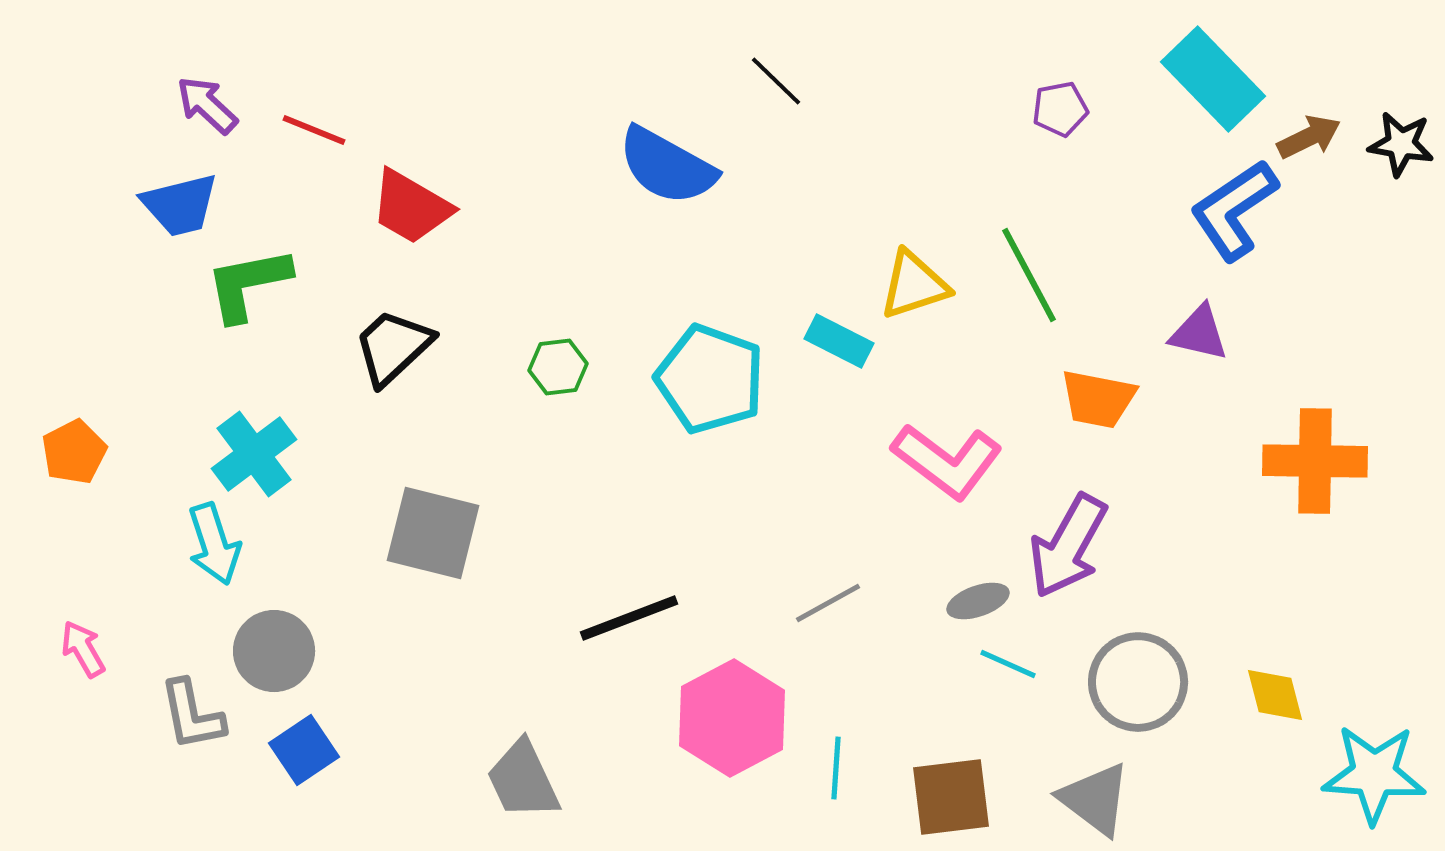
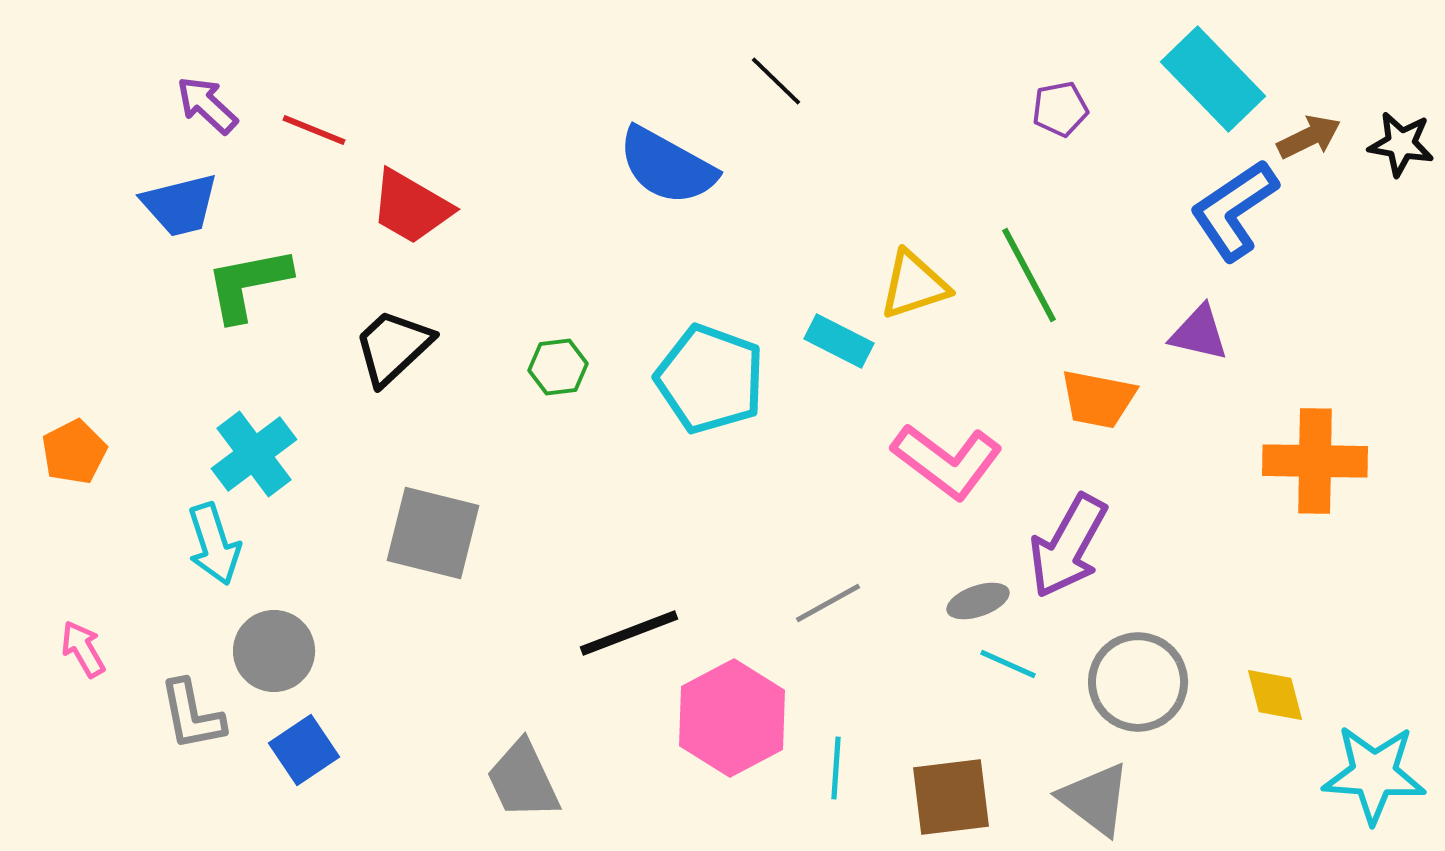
black line at (629, 618): moved 15 px down
